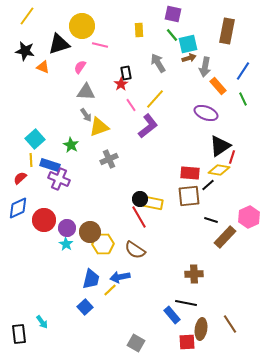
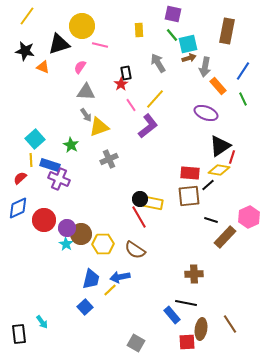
brown circle at (90, 232): moved 9 px left, 2 px down
